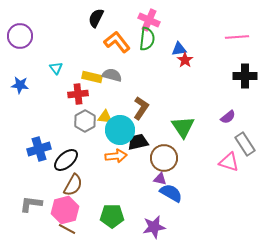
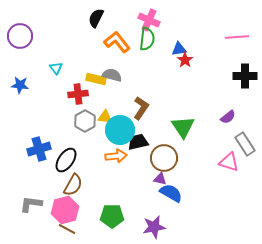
yellow rectangle: moved 4 px right, 2 px down
black ellipse: rotated 15 degrees counterclockwise
